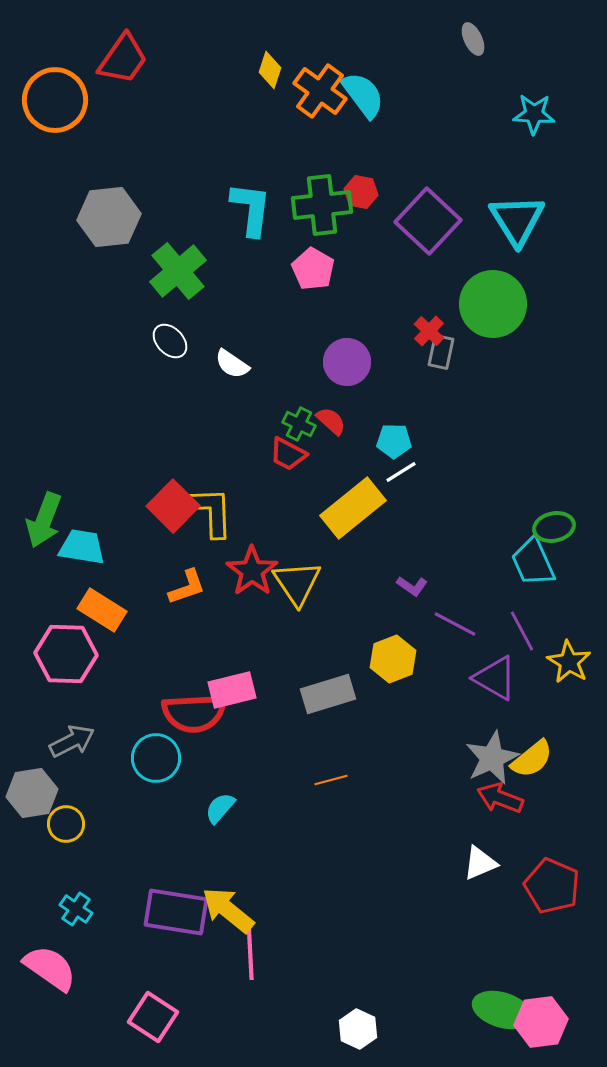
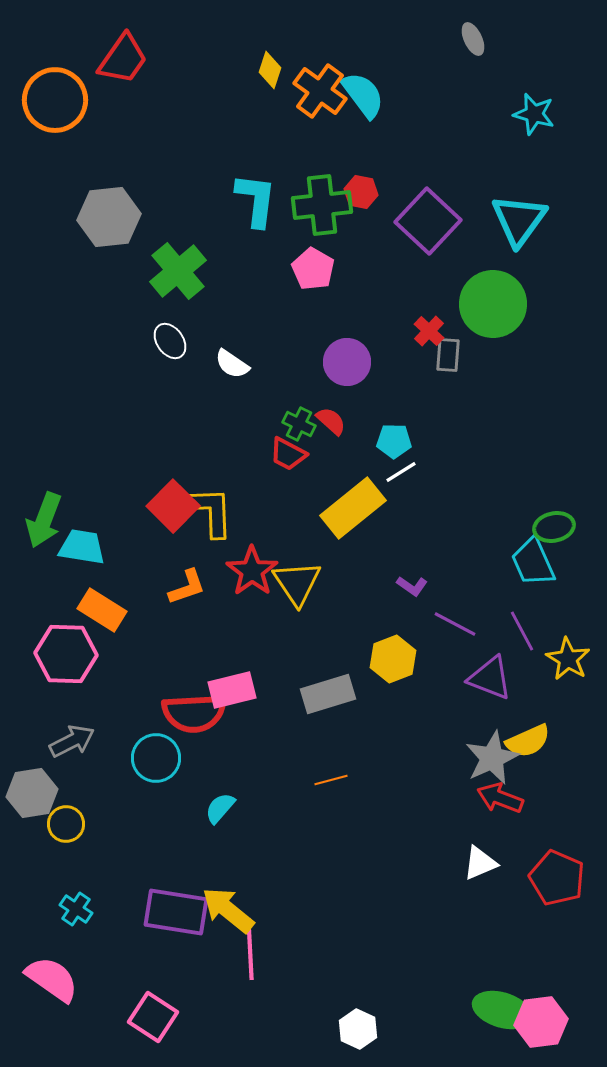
cyan star at (534, 114): rotated 12 degrees clockwise
cyan L-shape at (251, 209): moved 5 px right, 9 px up
cyan triangle at (517, 220): moved 2 px right; rotated 8 degrees clockwise
white ellipse at (170, 341): rotated 9 degrees clockwise
gray rectangle at (441, 352): moved 7 px right, 3 px down; rotated 8 degrees counterclockwise
yellow star at (569, 662): moved 1 px left, 3 px up
purple triangle at (495, 678): moved 5 px left; rotated 9 degrees counterclockwise
yellow semicircle at (532, 759): moved 4 px left, 18 px up; rotated 15 degrees clockwise
red pentagon at (552, 886): moved 5 px right, 8 px up
pink semicircle at (50, 968): moved 2 px right, 11 px down
